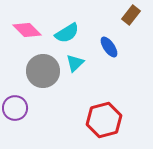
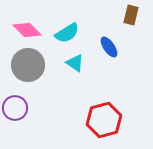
brown rectangle: rotated 24 degrees counterclockwise
cyan triangle: rotated 42 degrees counterclockwise
gray circle: moved 15 px left, 6 px up
